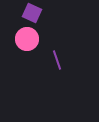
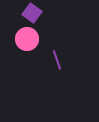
purple square: rotated 12 degrees clockwise
